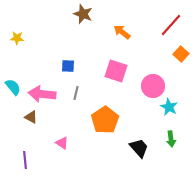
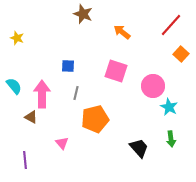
yellow star: rotated 16 degrees clockwise
cyan semicircle: moved 1 px right, 1 px up
pink arrow: rotated 84 degrees clockwise
orange pentagon: moved 10 px left, 1 px up; rotated 20 degrees clockwise
pink triangle: rotated 16 degrees clockwise
